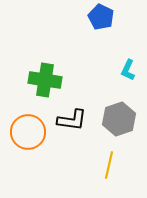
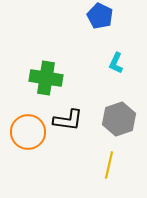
blue pentagon: moved 1 px left, 1 px up
cyan L-shape: moved 12 px left, 7 px up
green cross: moved 1 px right, 2 px up
black L-shape: moved 4 px left
